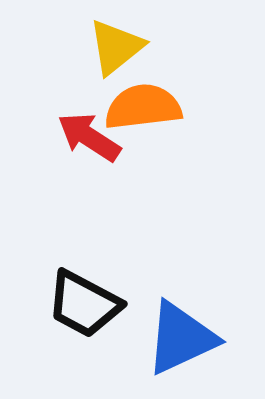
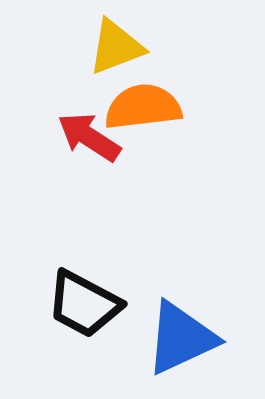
yellow triangle: rotated 18 degrees clockwise
